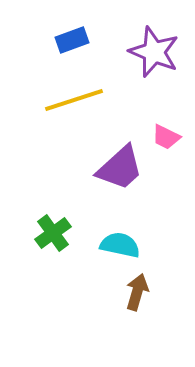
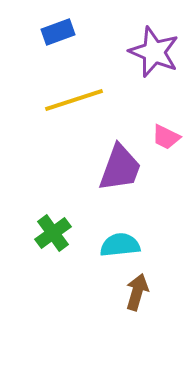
blue rectangle: moved 14 px left, 8 px up
purple trapezoid: rotated 28 degrees counterclockwise
cyan semicircle: rotated 18 degrees counterclockwise
